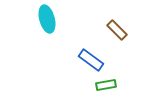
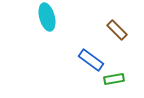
cyan ellipse: moved 2 px up
green rectangle: moved 8 px right, 6 px up
